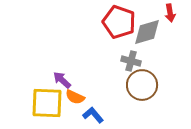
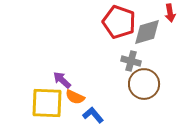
brown circle: moved 2 px right, 1 px up
